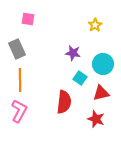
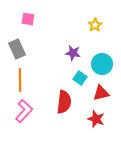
cyan circle: moved 1 px left
pink L-shape: moved 5 px right; rotated 15 degrees clockwise
